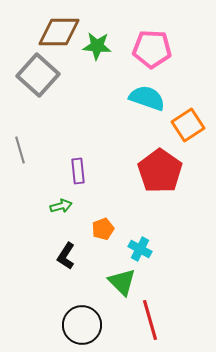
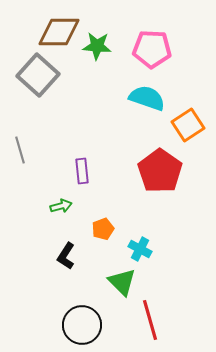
purple rectangle: moved 4 px right
